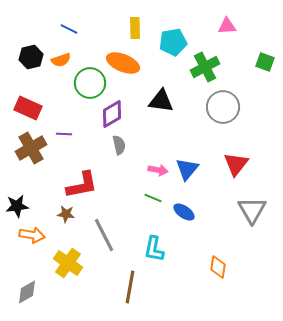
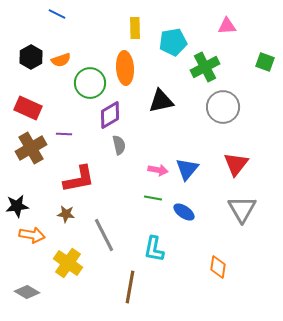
blue line: moved 12 px left, 15 px up
black hexagon: rotated 15 degrees counterclockwise
orange ellipse: moved 2 px right, 5 px down; rotated 64 degrees clockwise
black triangle: rotated 20 degrees counterclockwise
purple diamond: moved 2 px left, 1 px down
red L-shape: moved 3 px left, 6 px up
green line: rotated 12 degrees counterclockwise
gray triangle: moved 10 px left, 1 px up
gray diamond: rotated 60 degrees clockwise
